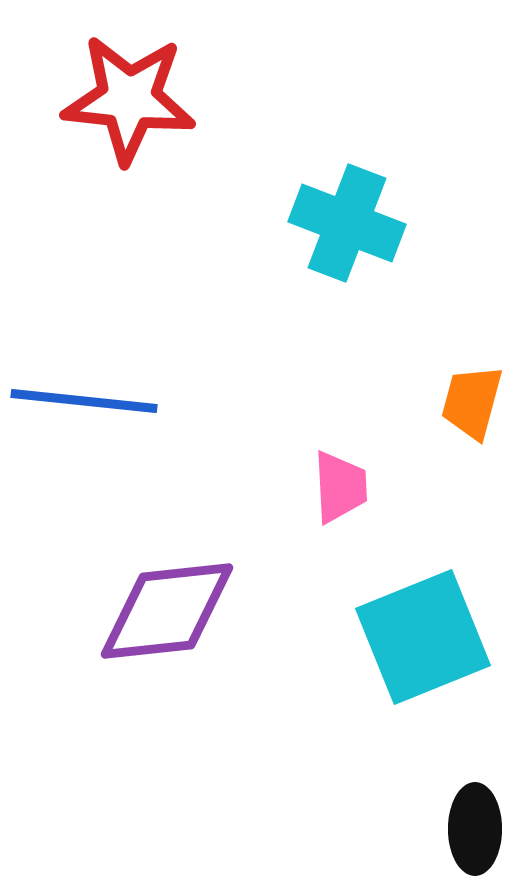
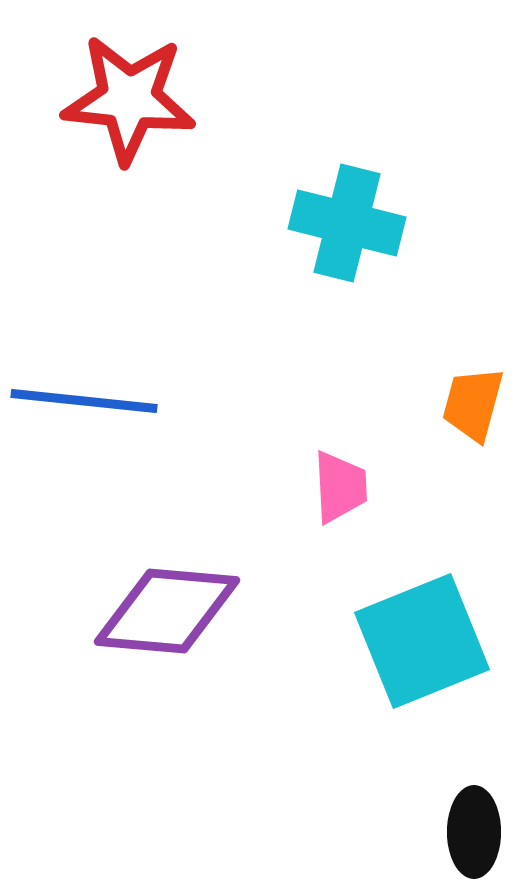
cyan cross: rotated 7 degrees counterclockwise
orange trapezoid: moved 1 px right, 2 px down
purple diamond: rotated 11 degrees clockwise
cyan square: moved 1 px left, 4 px down
black ellipse: moved 1 px left, 3 px down
